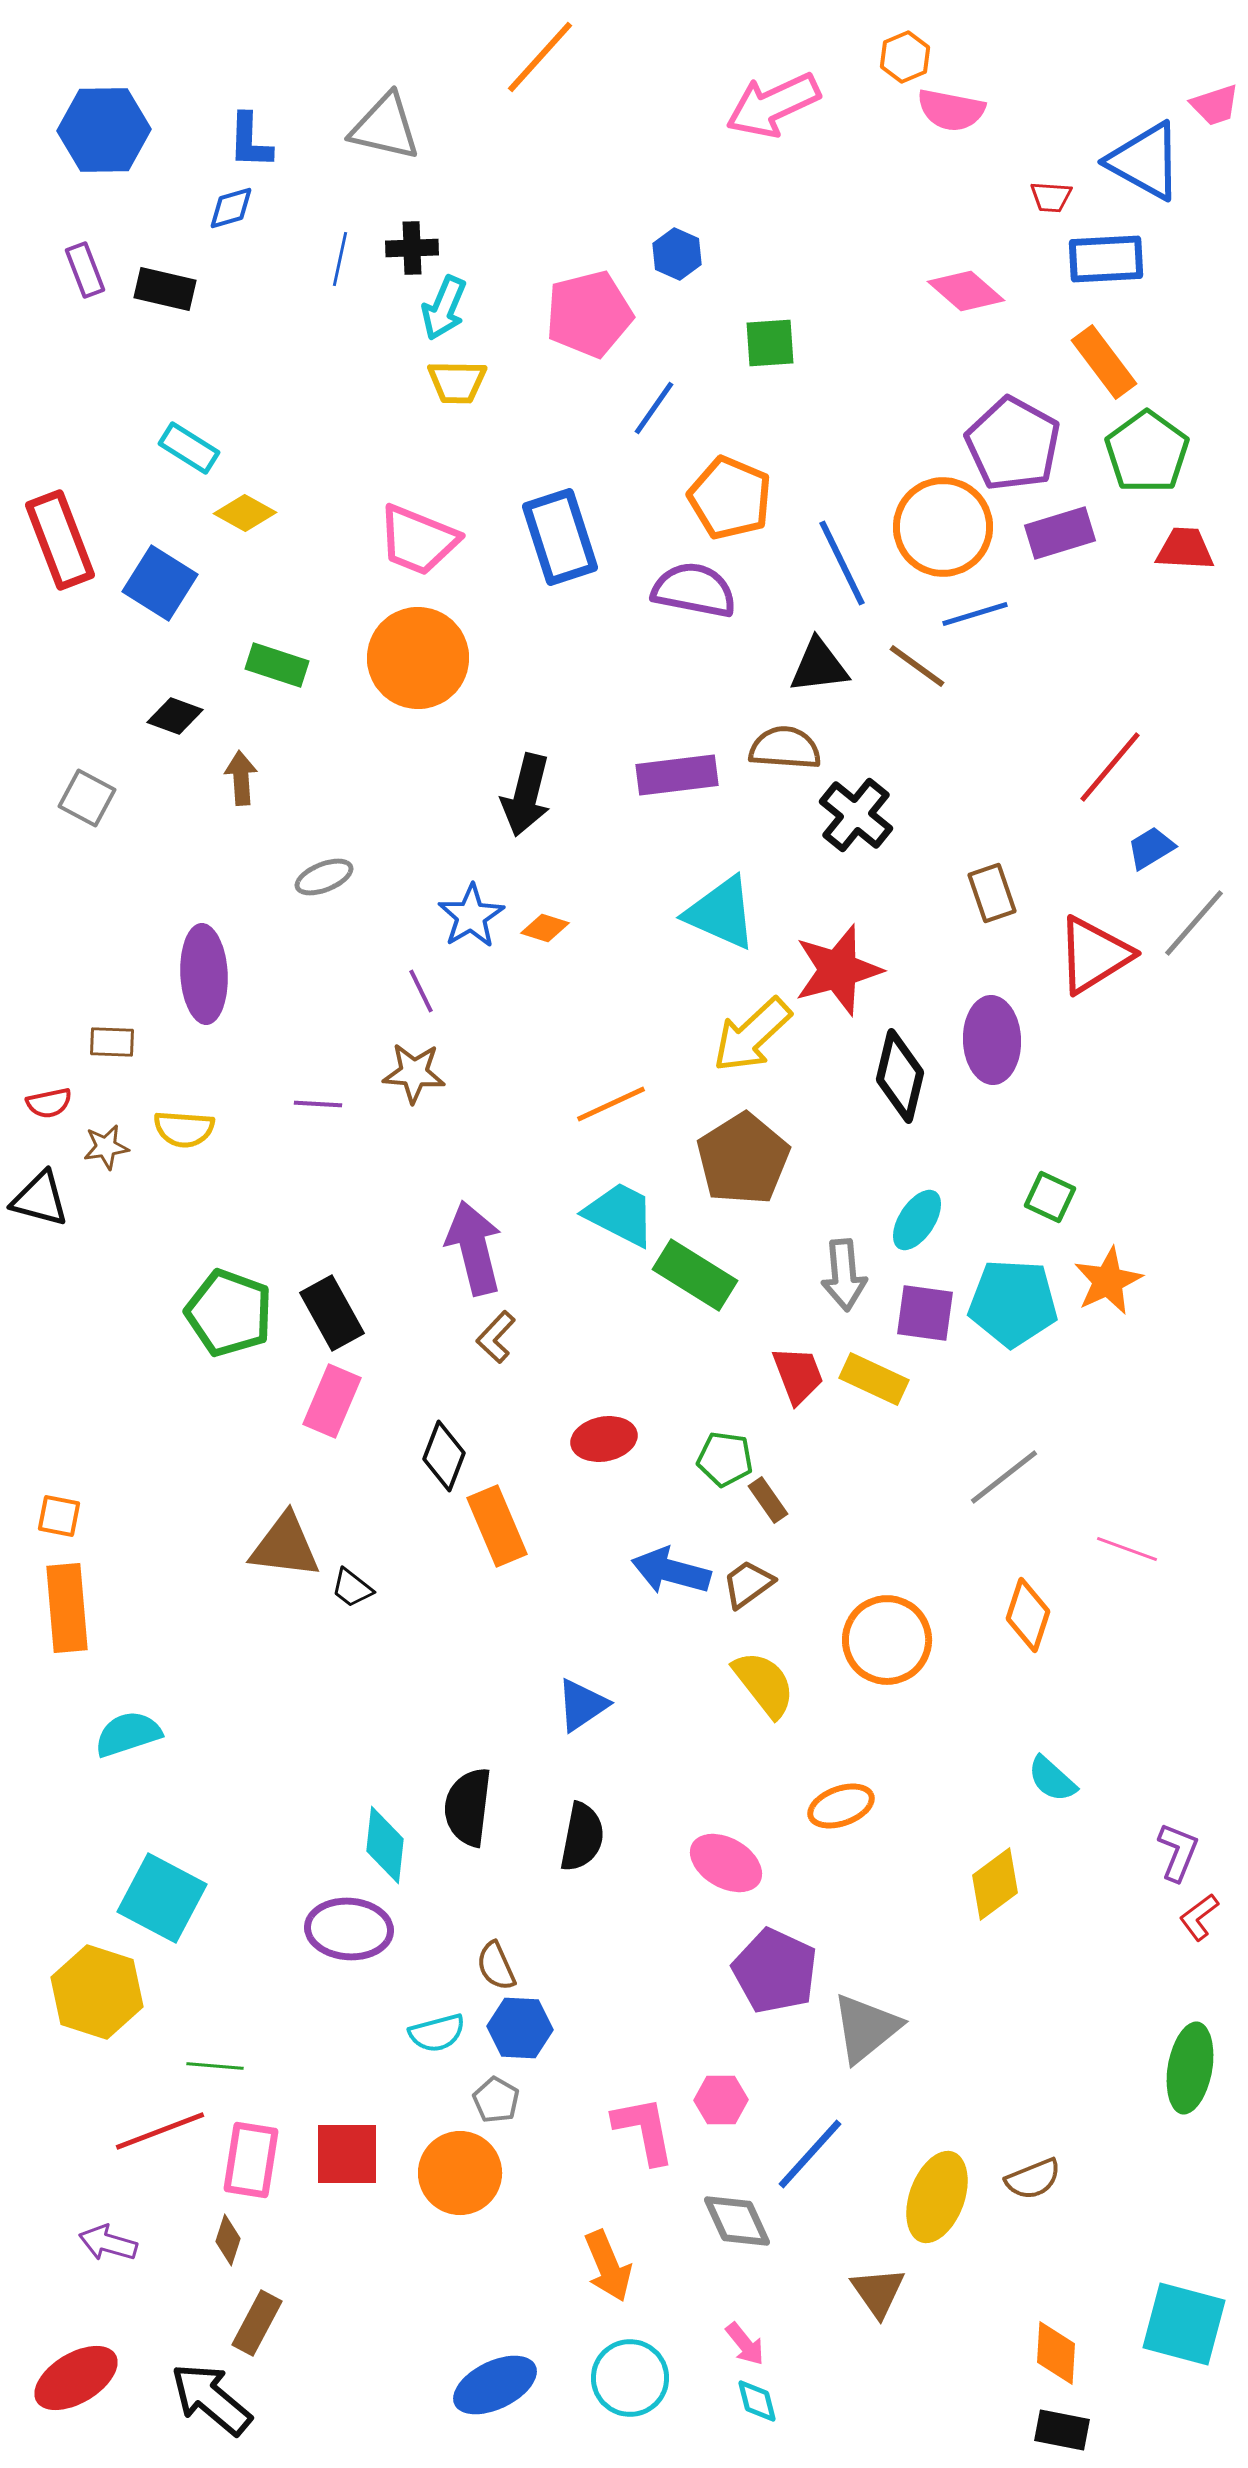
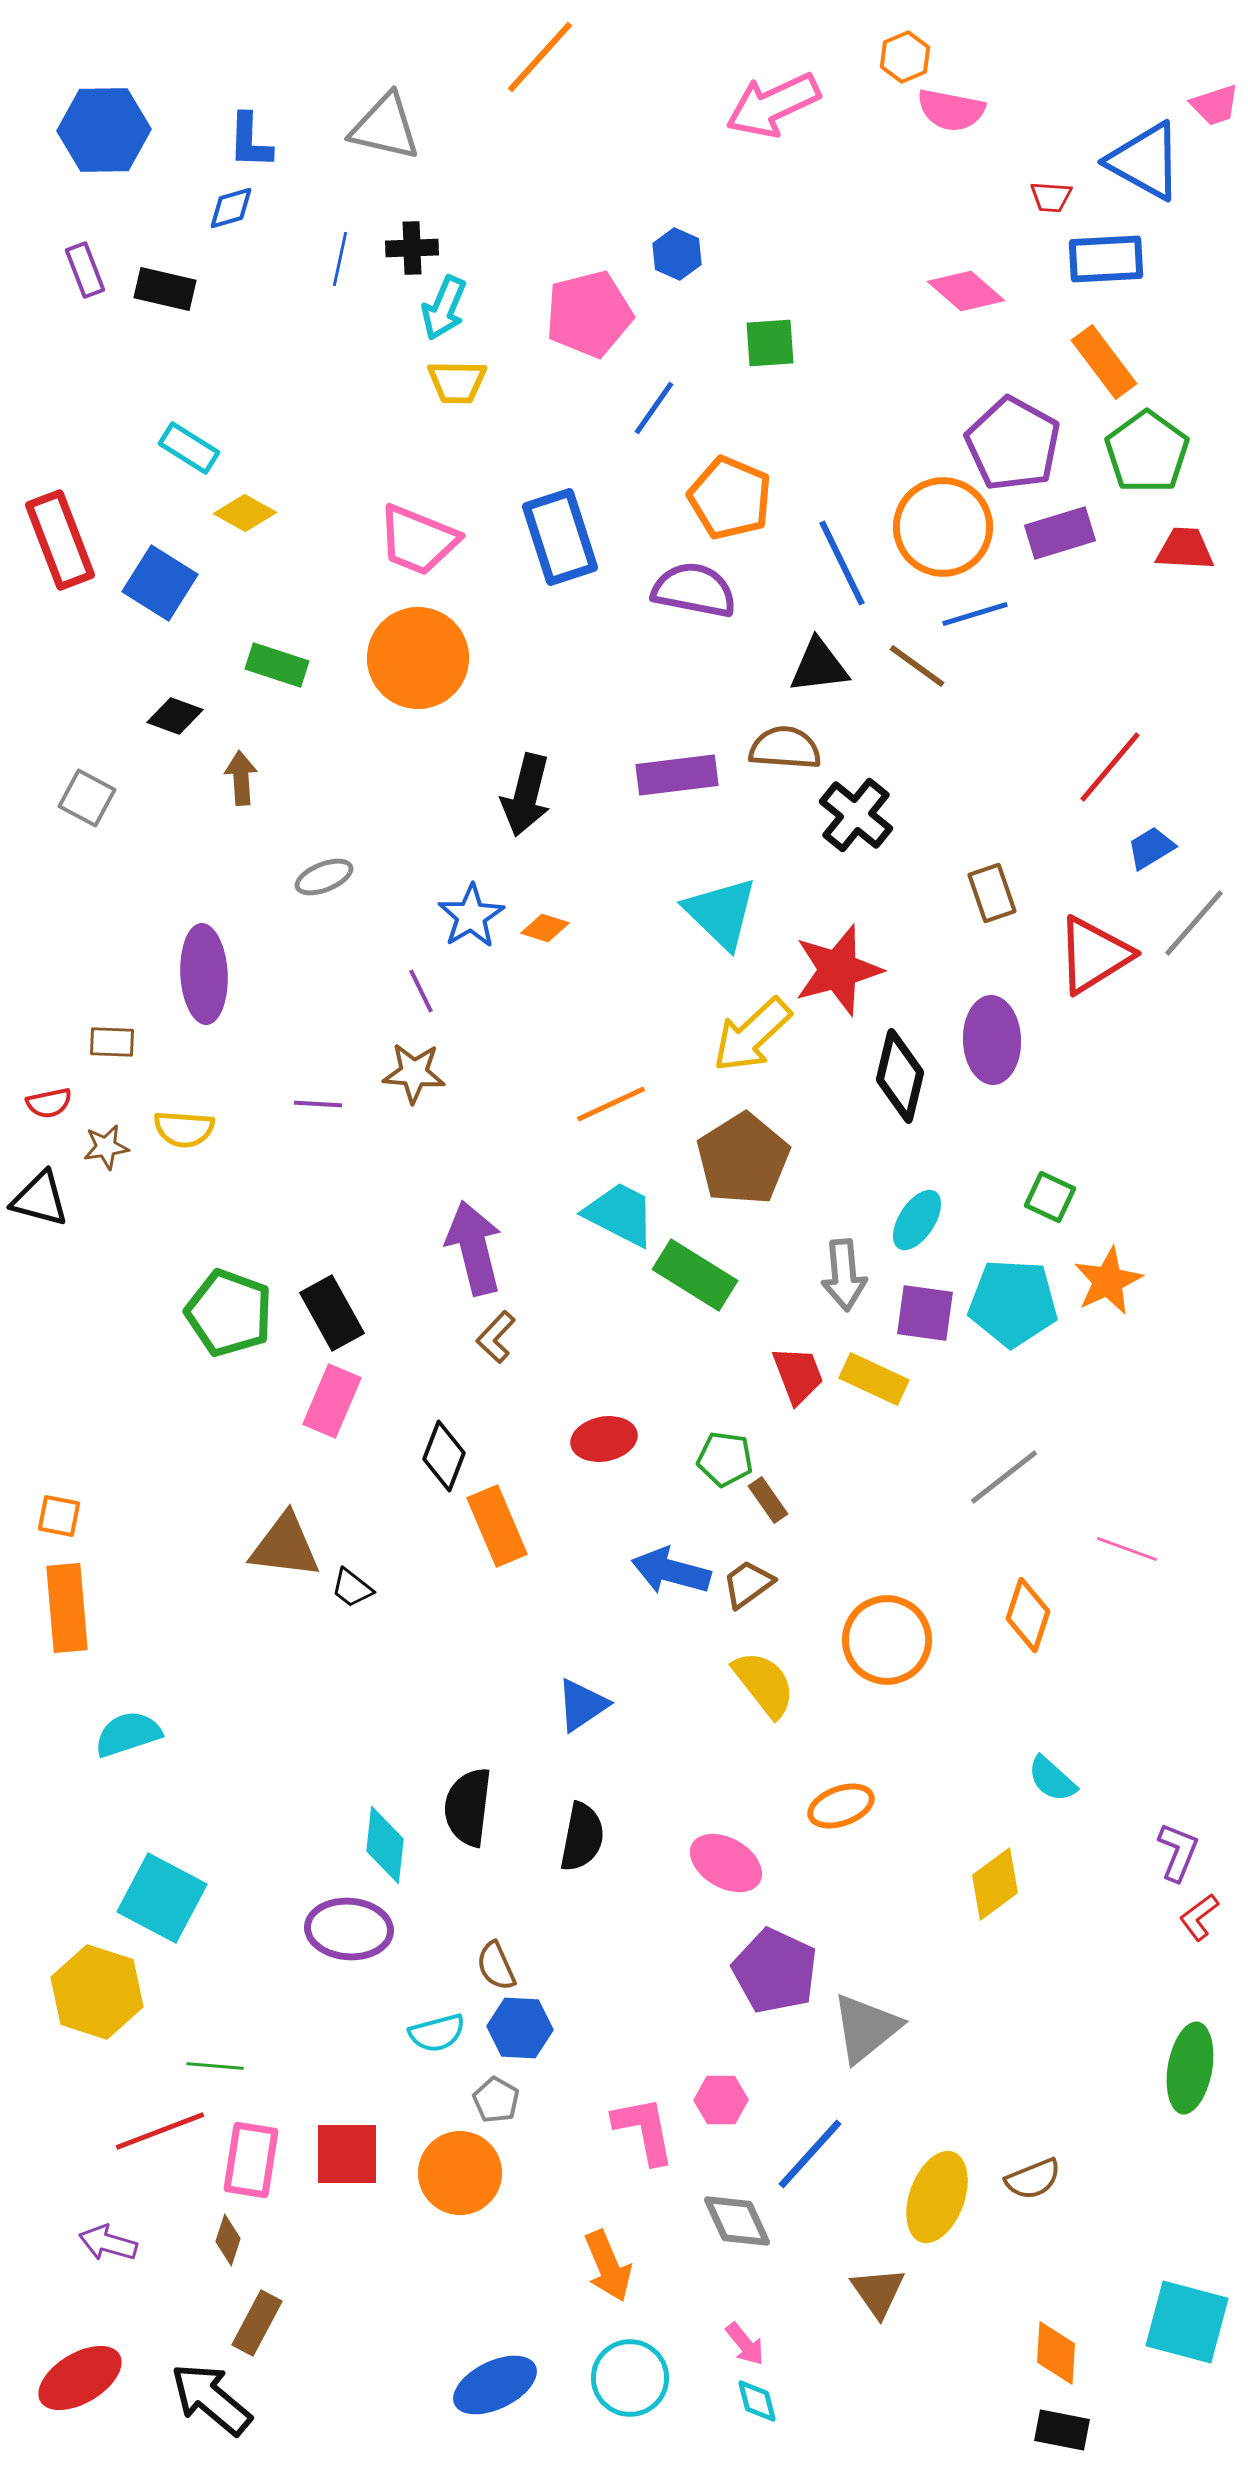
cyan triangle at (721, 913): rotated 20 degrees clockwise
cyan square at (1184, 2324): moved 3 px right, 2 px up
red ellipse at (76, 2378): moved 4 px right
